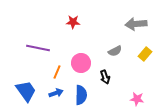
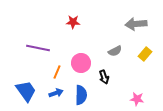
black arrow: moved 1 px left
